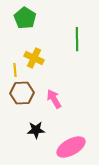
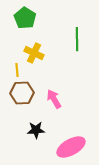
yellow cross: moved 5 px up
yellow line: moved 2 px right
